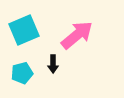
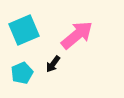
black arrow: rotated 36 degrees clockwise
cyan pentagon: rotated 10 degrees counterclockwise
